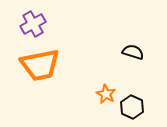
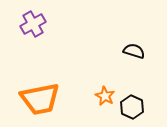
black semicircle: moved 1 px right, 1 px up
orange trapezoid: moved 34 px down
orange star: moved 1 px left, 2 px down
